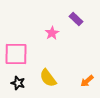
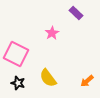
purple rectangle: moved 6 px up
pink square: rotated 25 degrees clockwise
